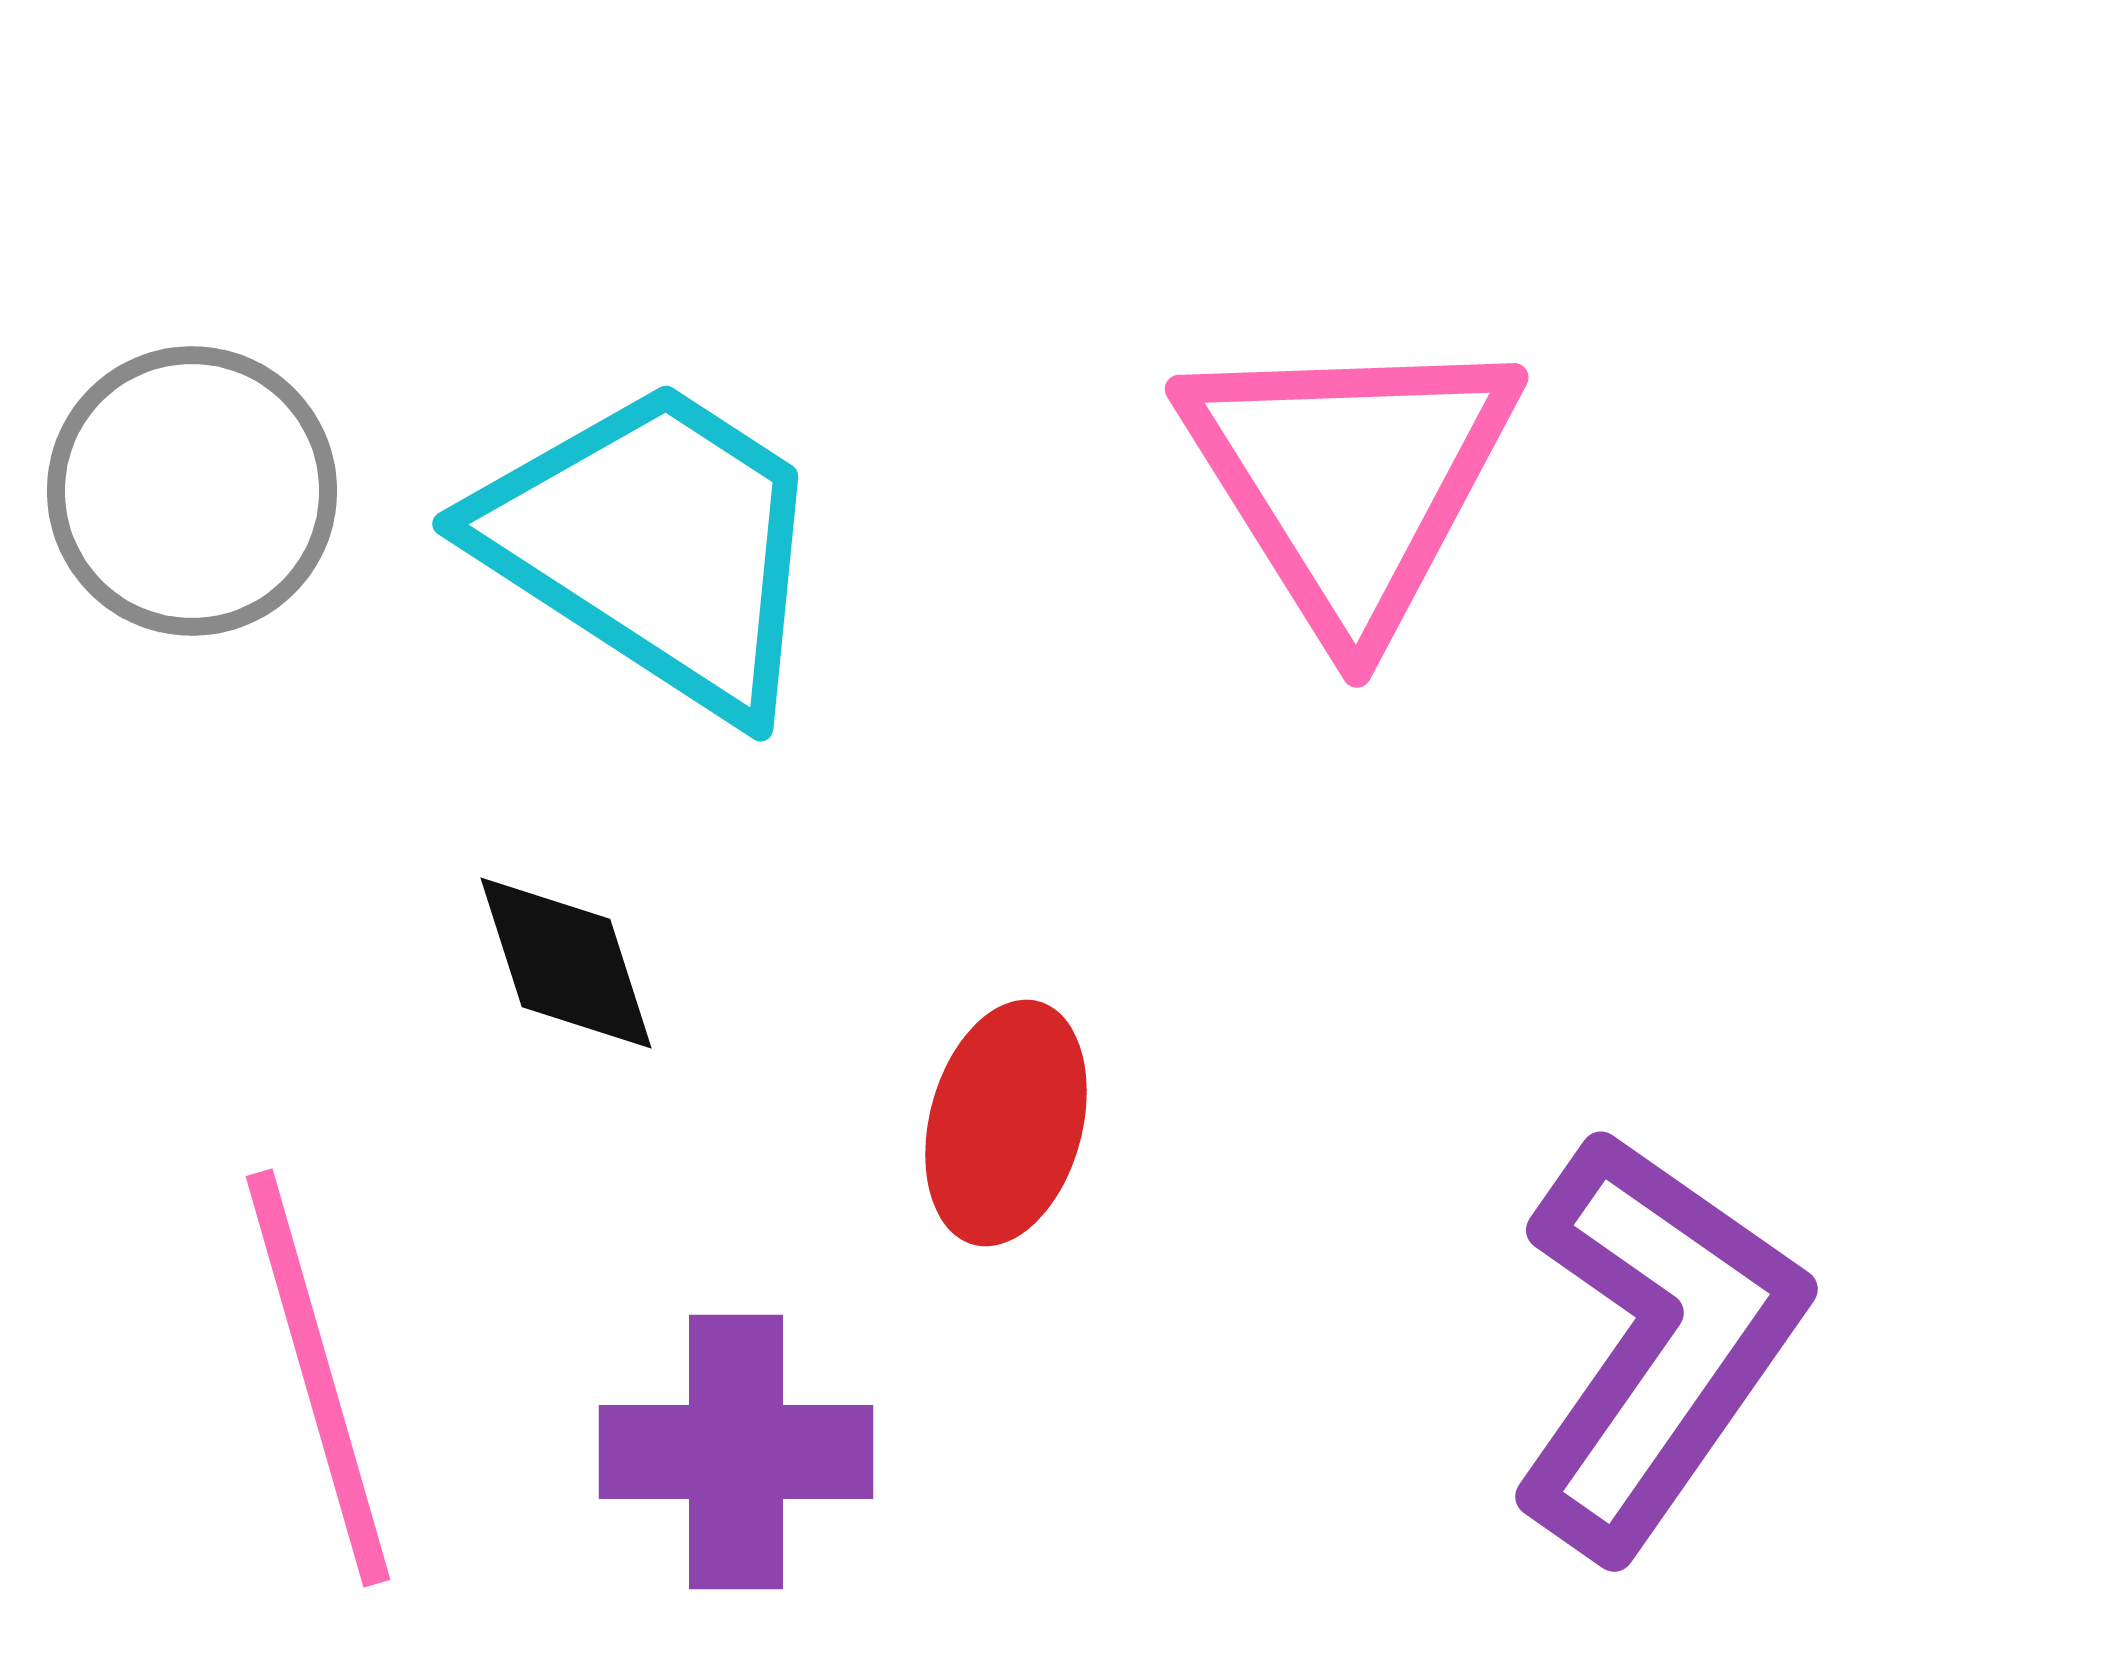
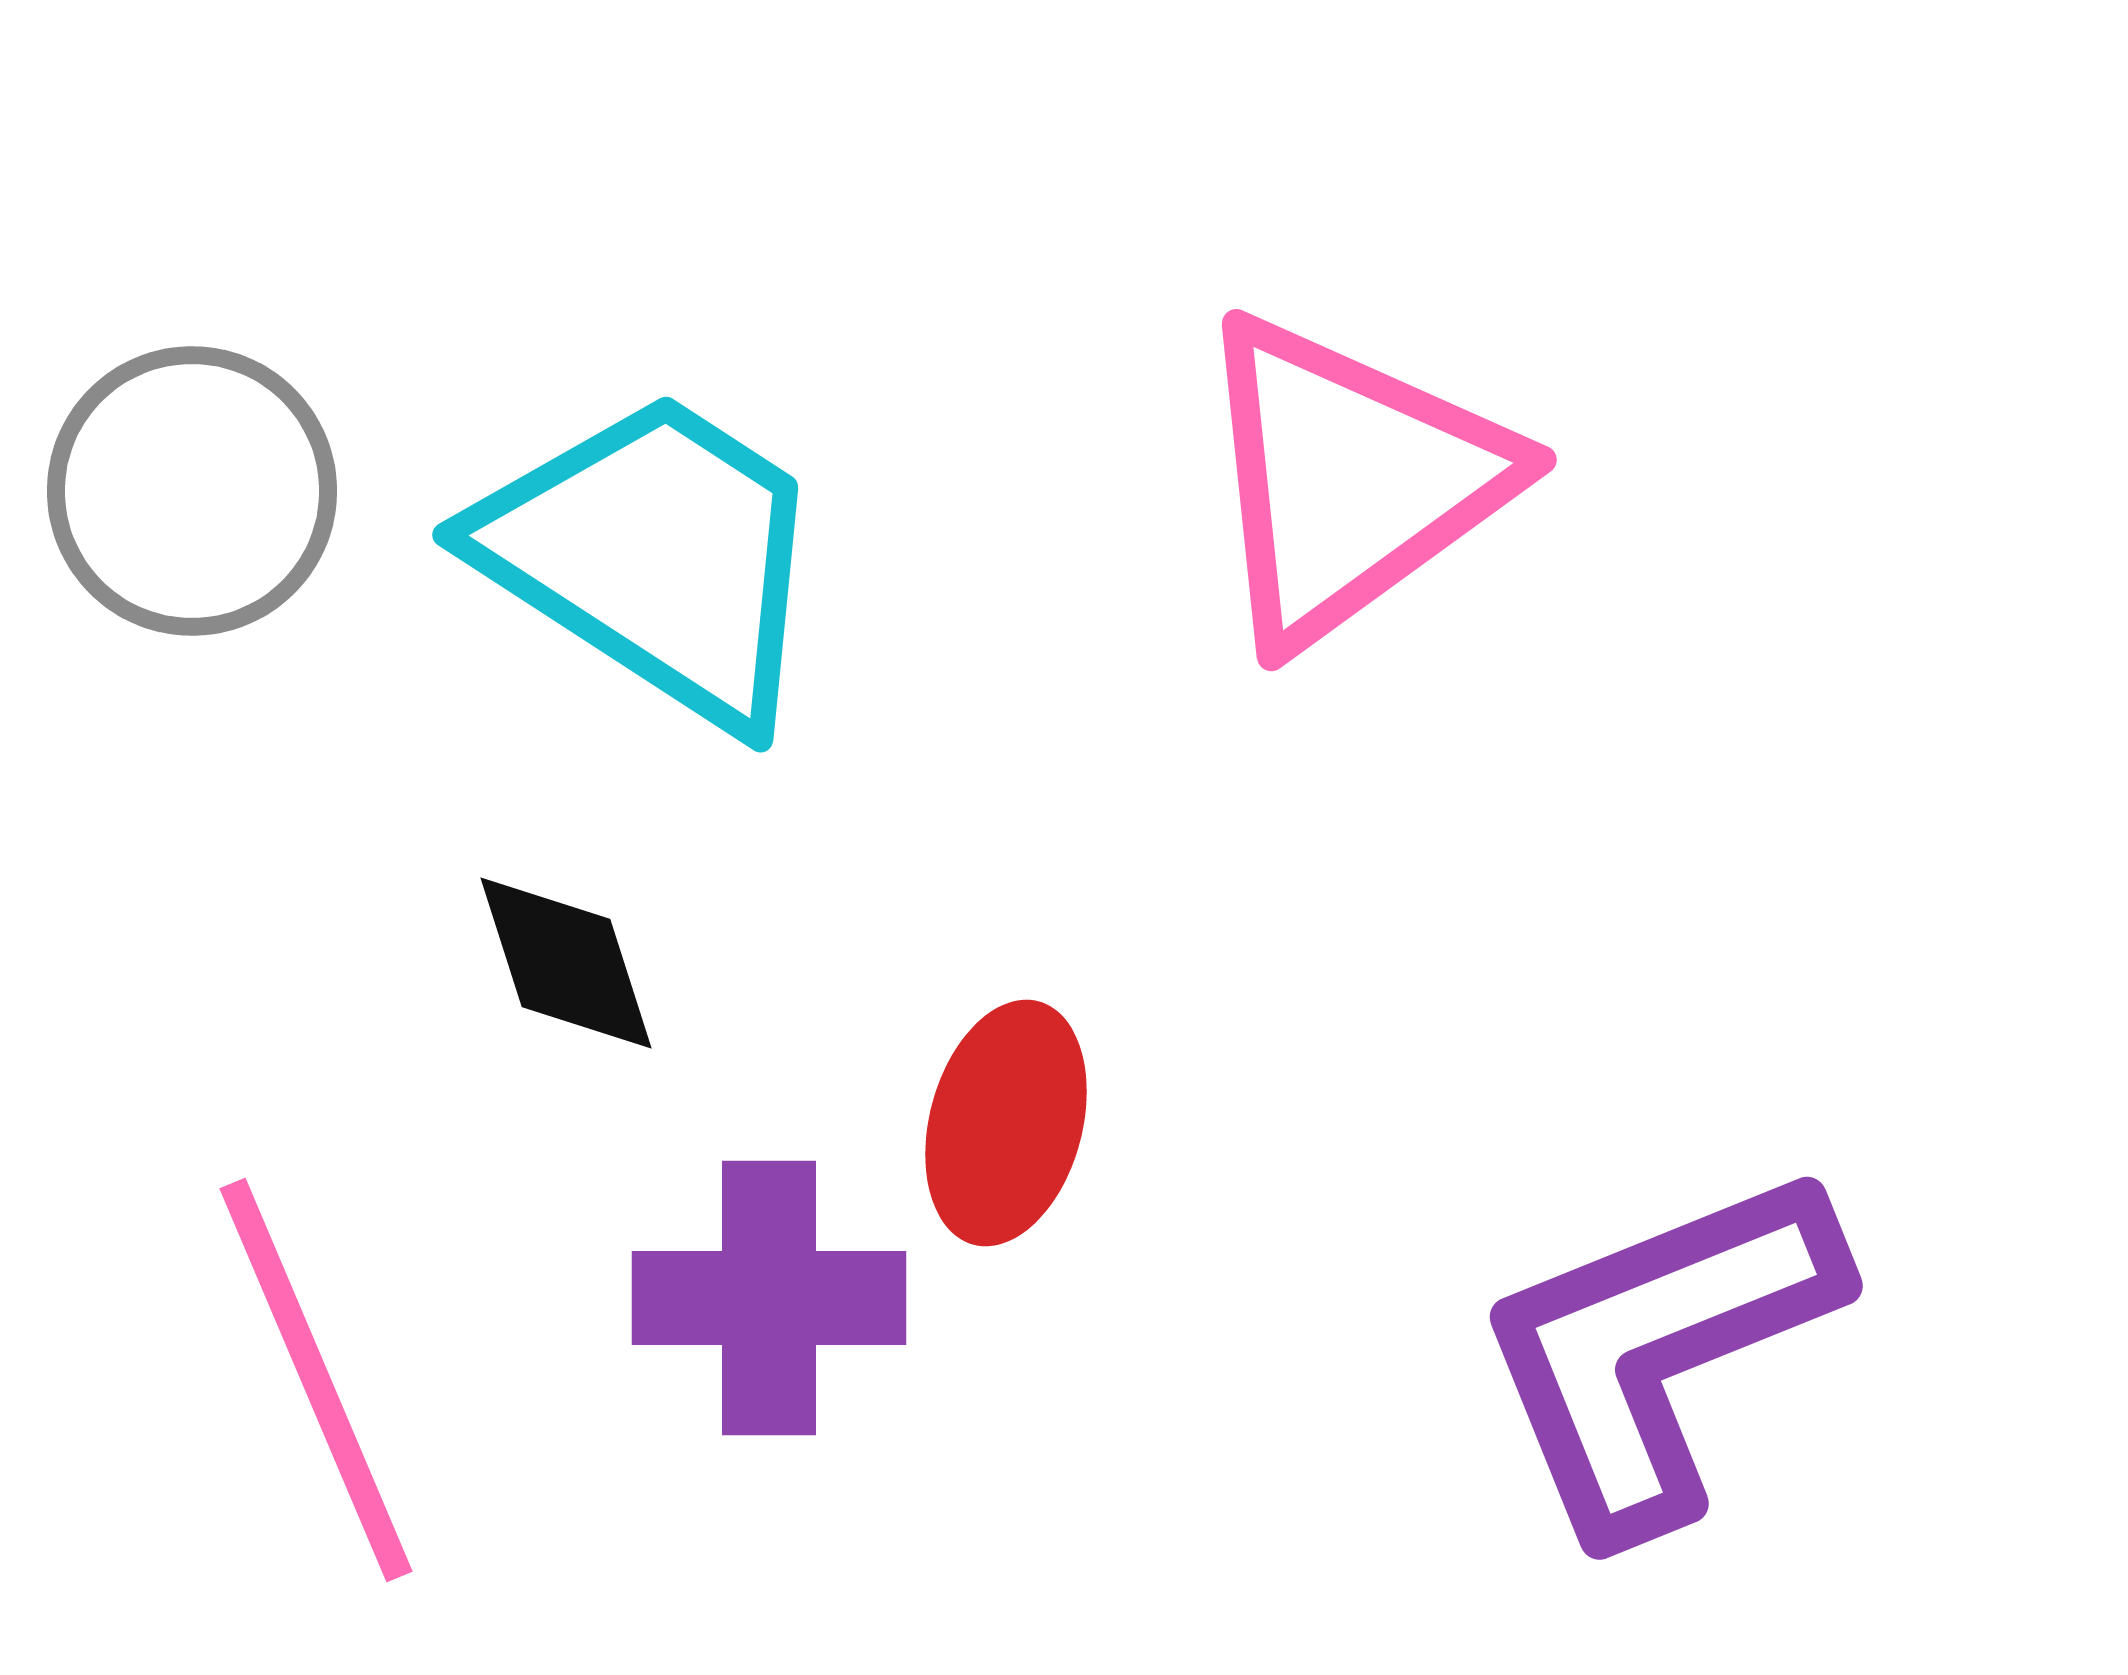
pink triangle: rotated 26 degrees clockwise
cyan trapezoid: moved 11 px down
purple L-shape: moved 2 px right, 6 px down; rotated 147 degrees counterclockwise
pink line: moved 2 px left, 2 px down; rotated 7 degrees counterclockwise
purple cross: moved 33 px right, 154 px up
